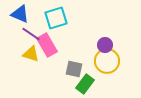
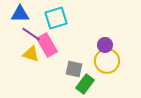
blue triangle: rotated 24 degrees counterclockwise
